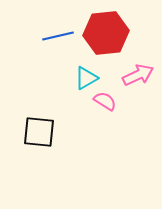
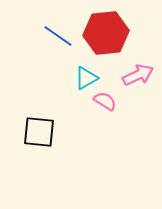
blue line: rotated 48 degrees clockwise
